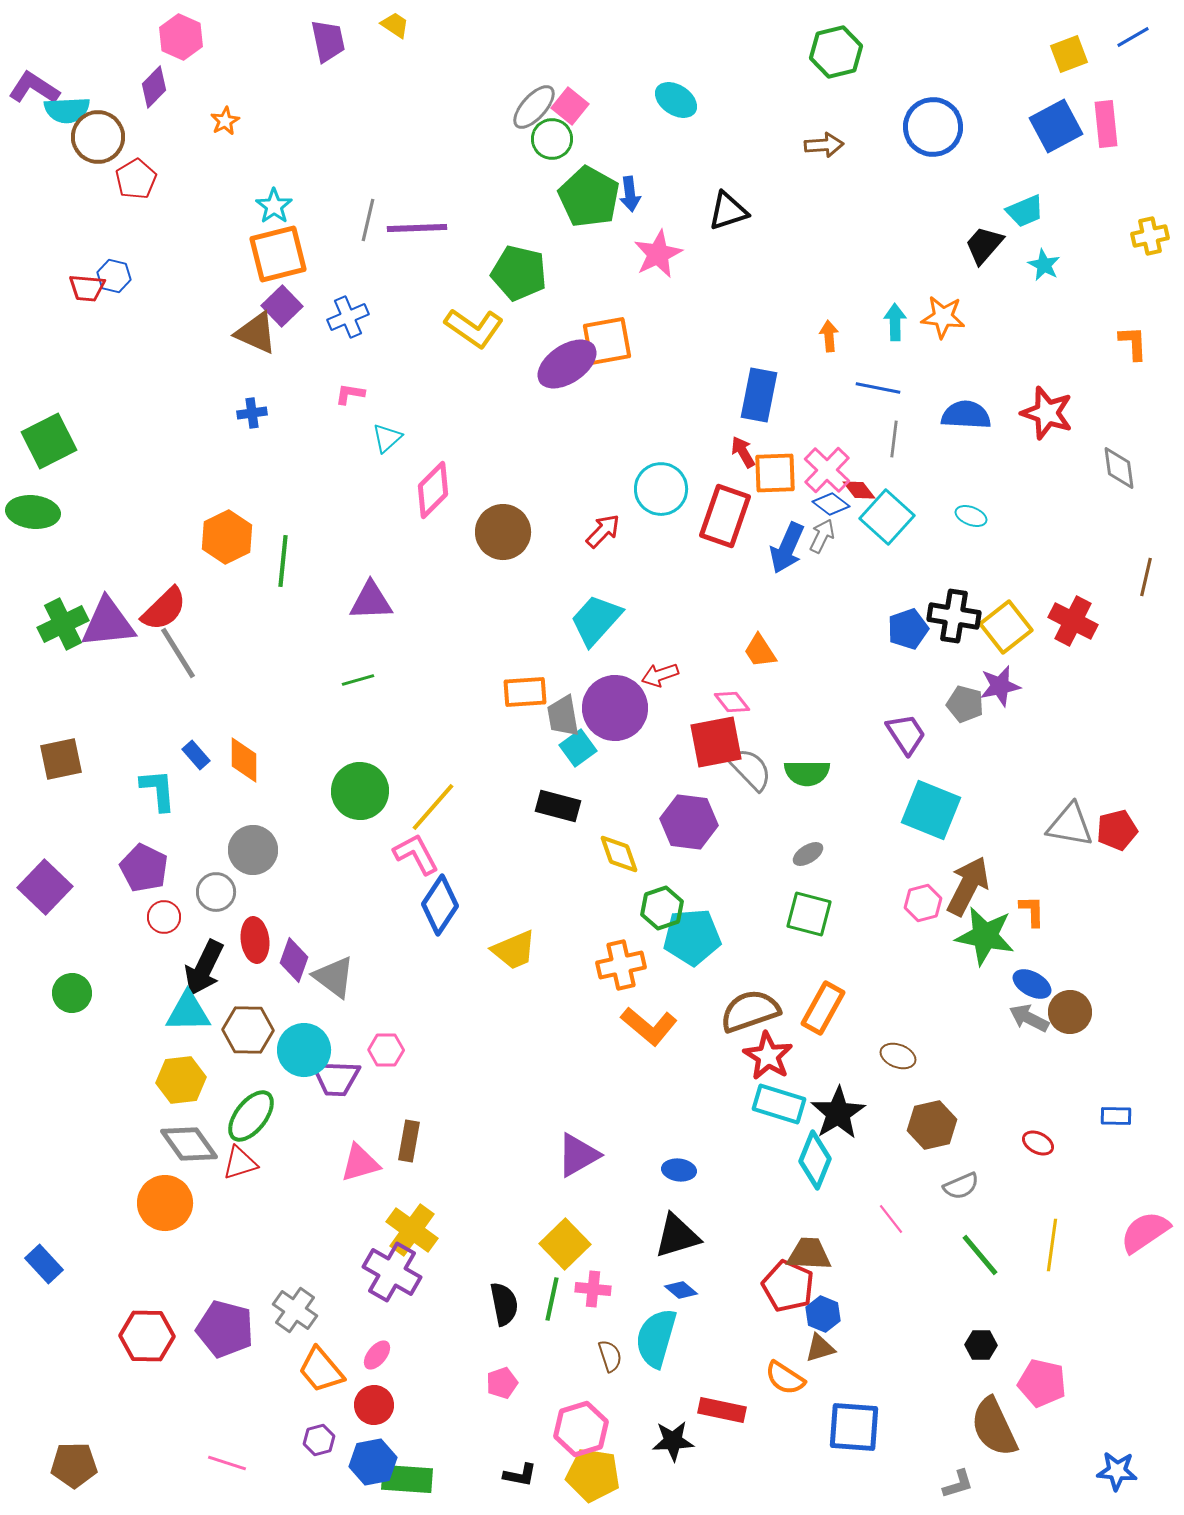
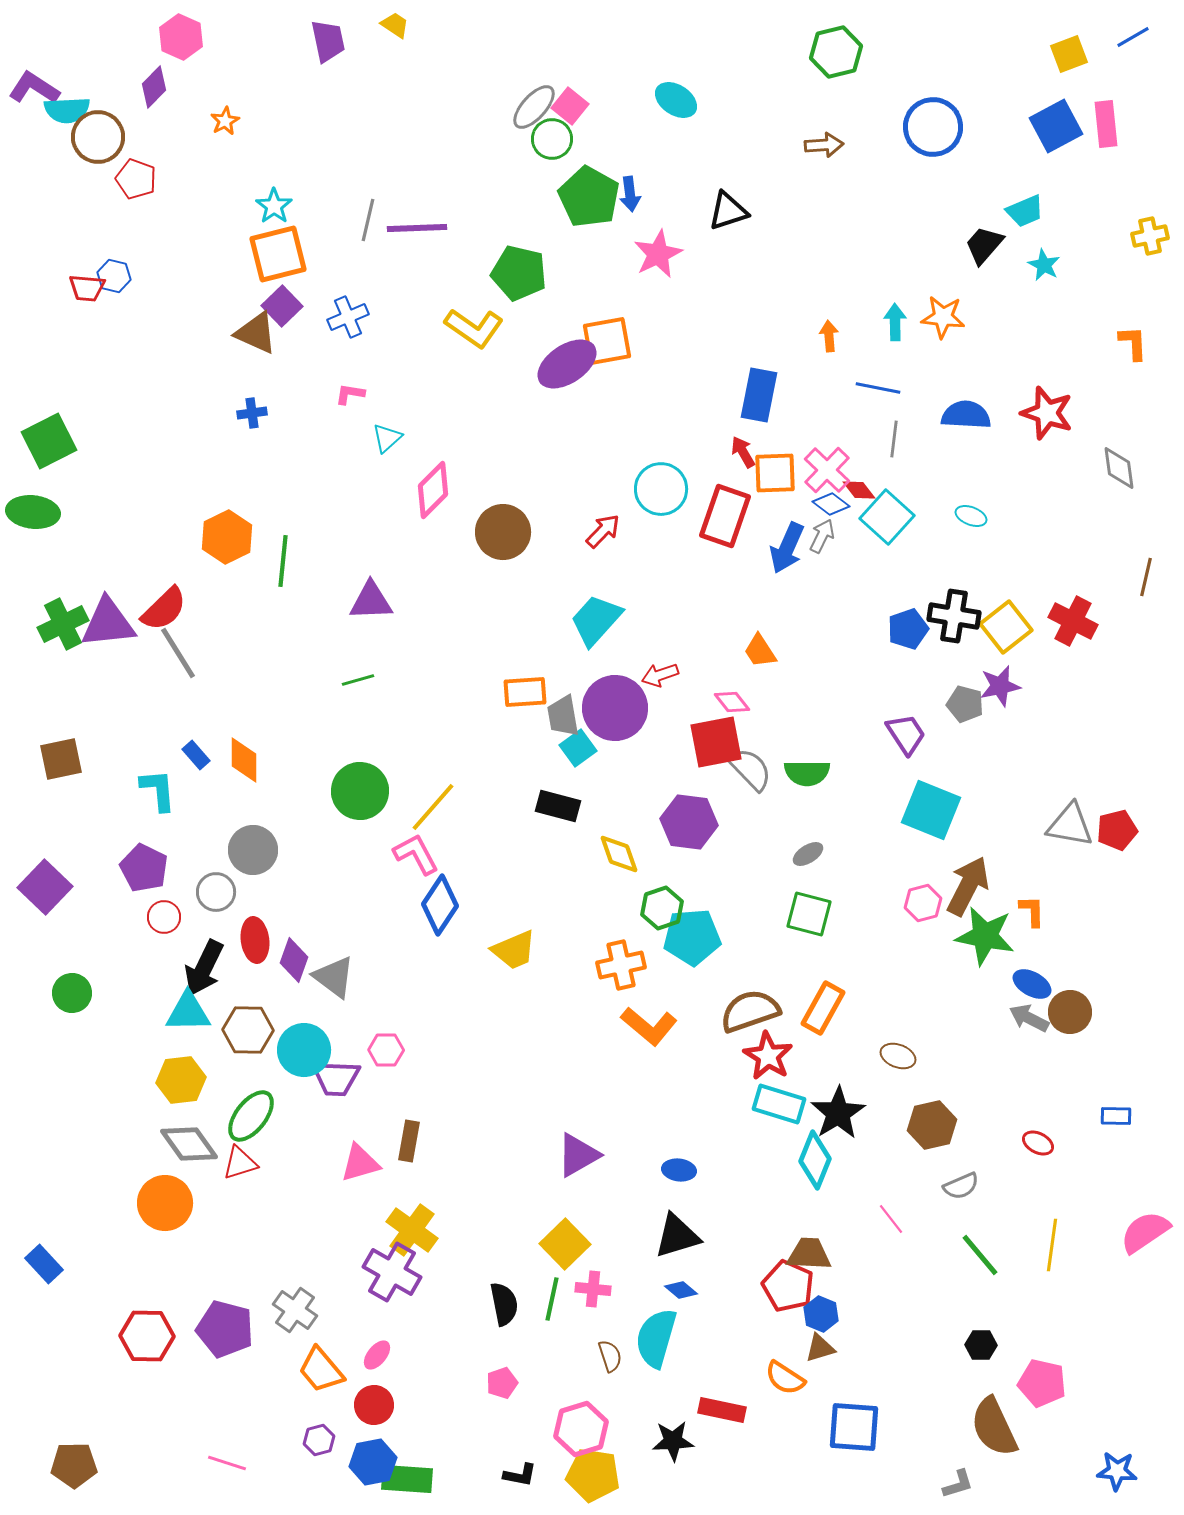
red pentagon at (136, 179): rotated 21 degrees counterclockwise
blue hexagon at (823, 1314): moved 2 px left
